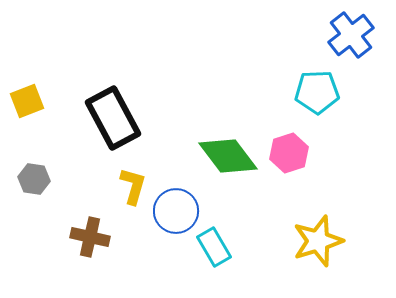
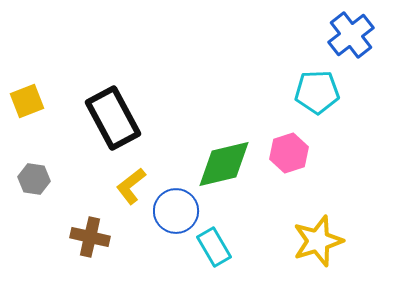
green diamond: moved 4 px left, 8 px down; rotated 66 degrees counterclockwise
yellow L-shape: moved 2 px left; rotated 144 degrees counterclockwise
